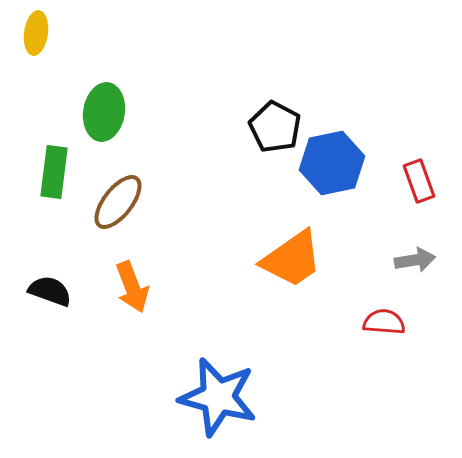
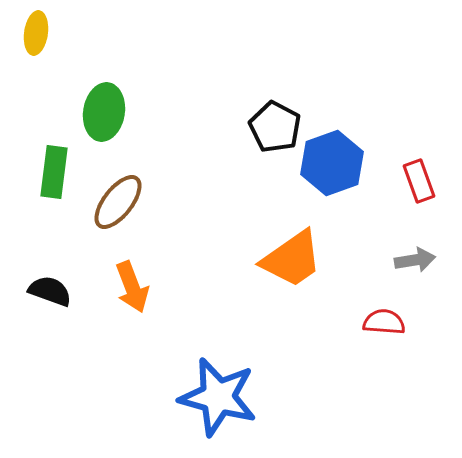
blue hexagon: rotated 8 degrees counterclockwise
